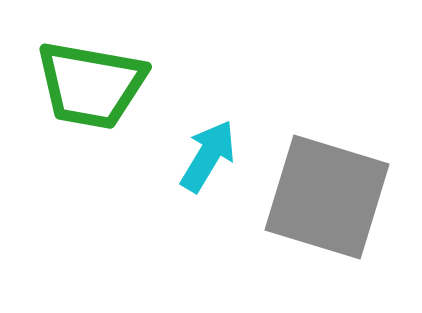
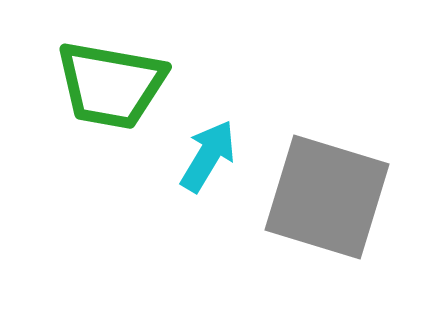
green trapezoid: moved 20 px right
